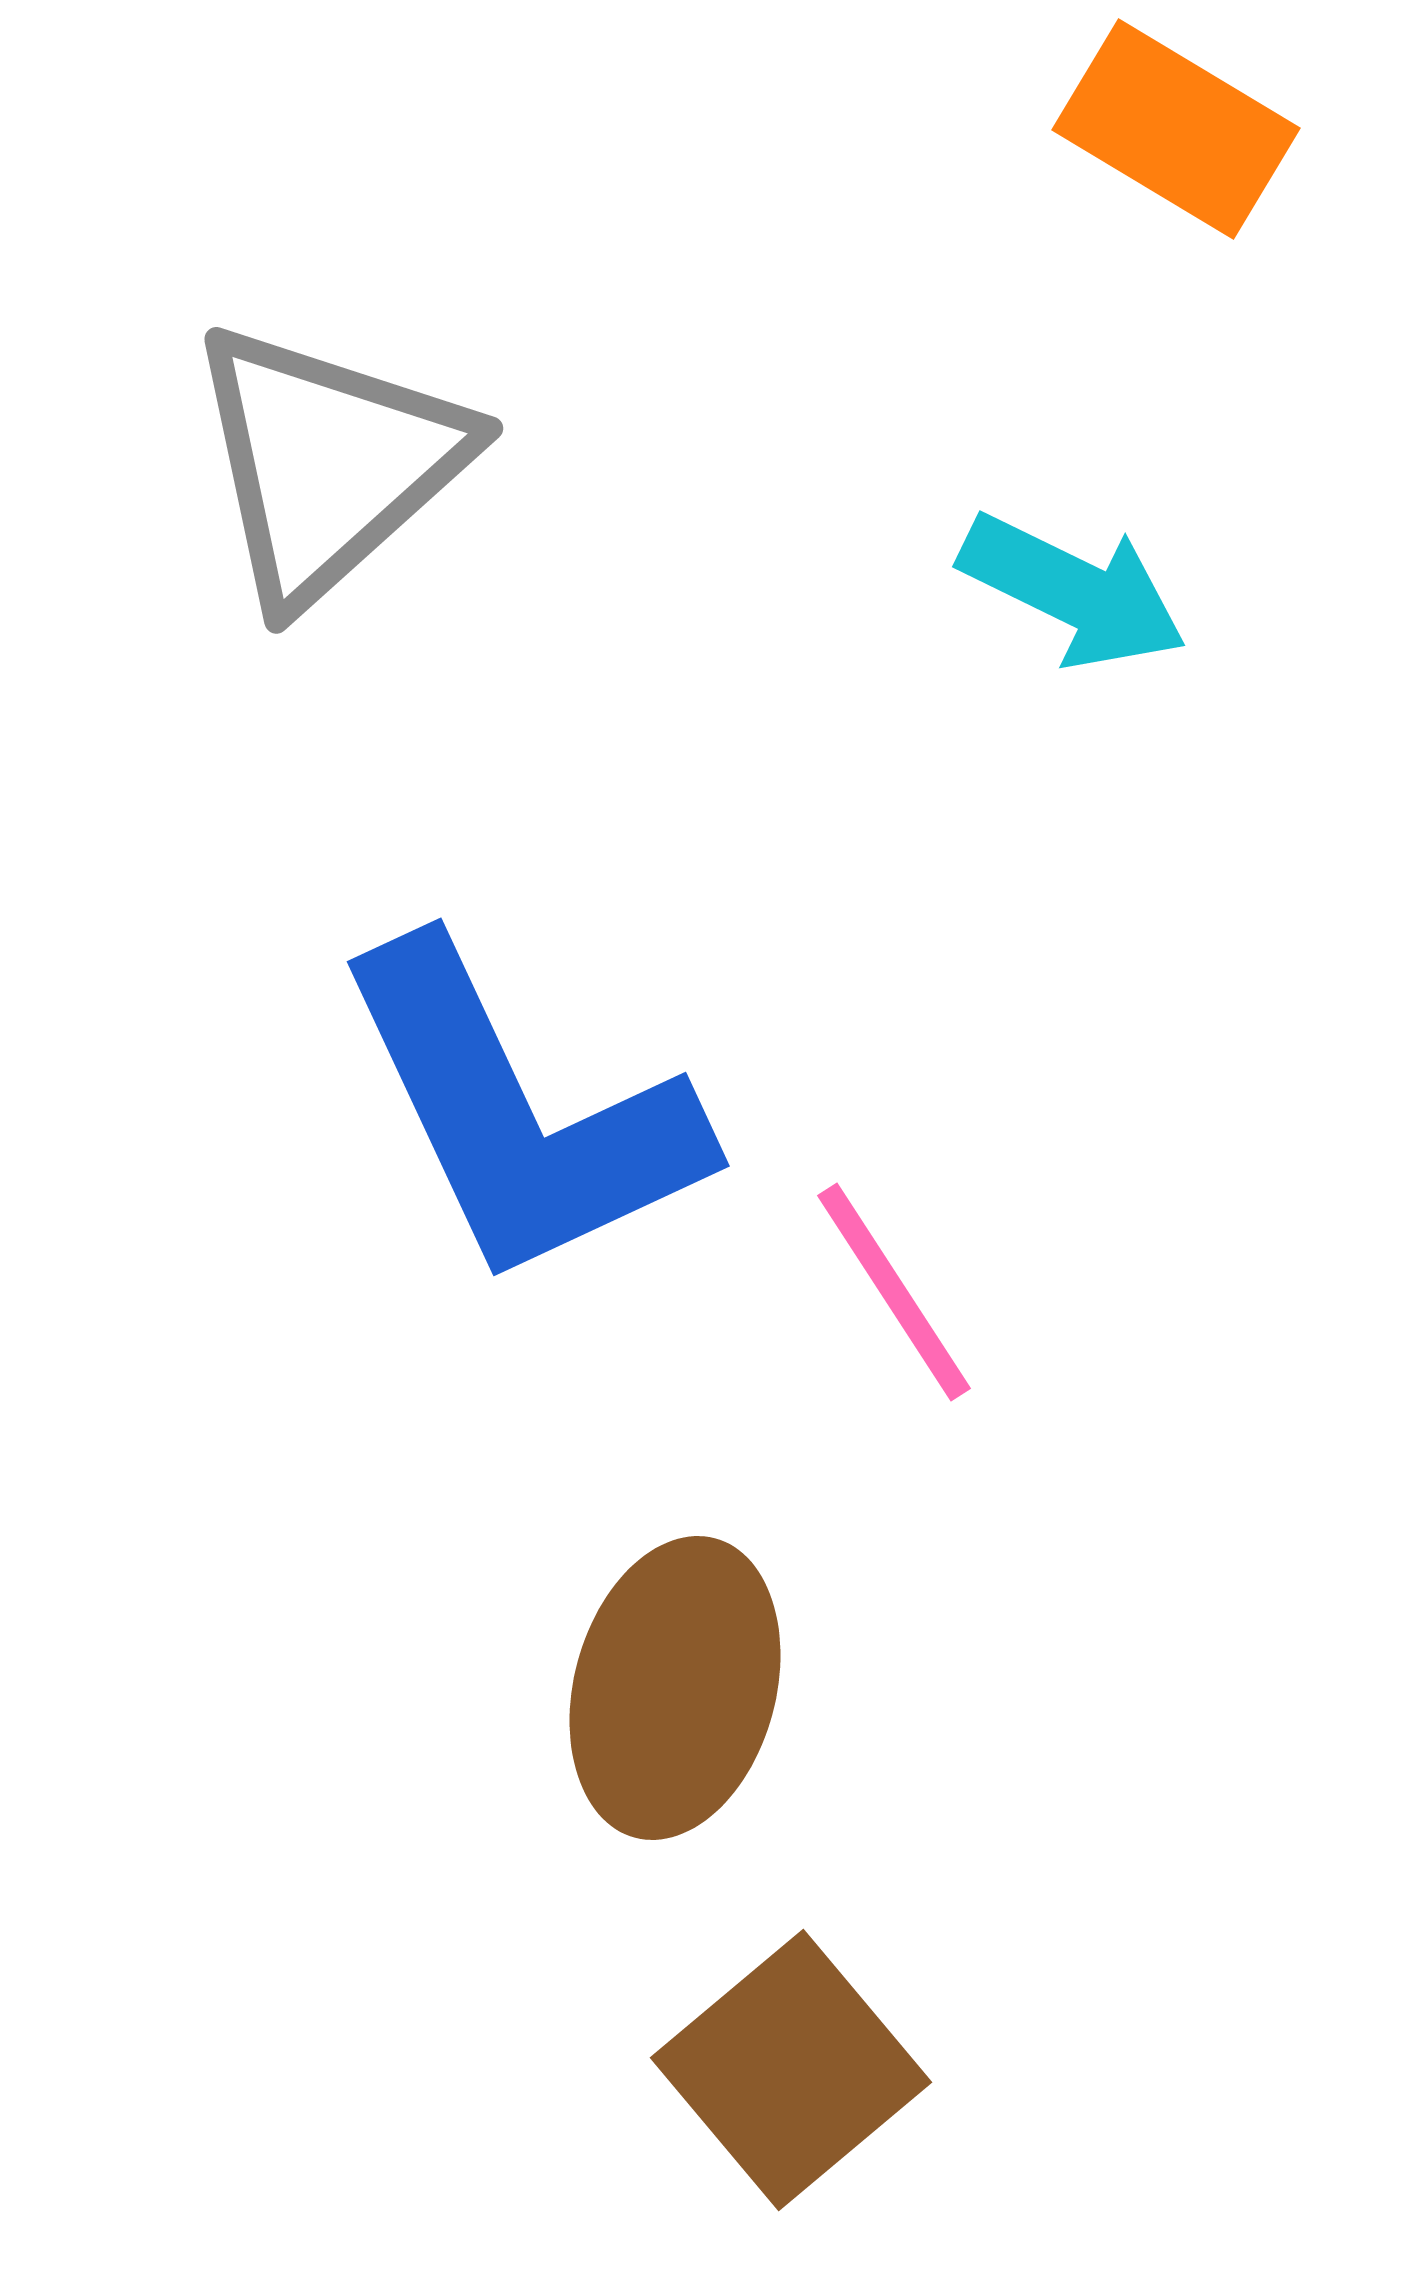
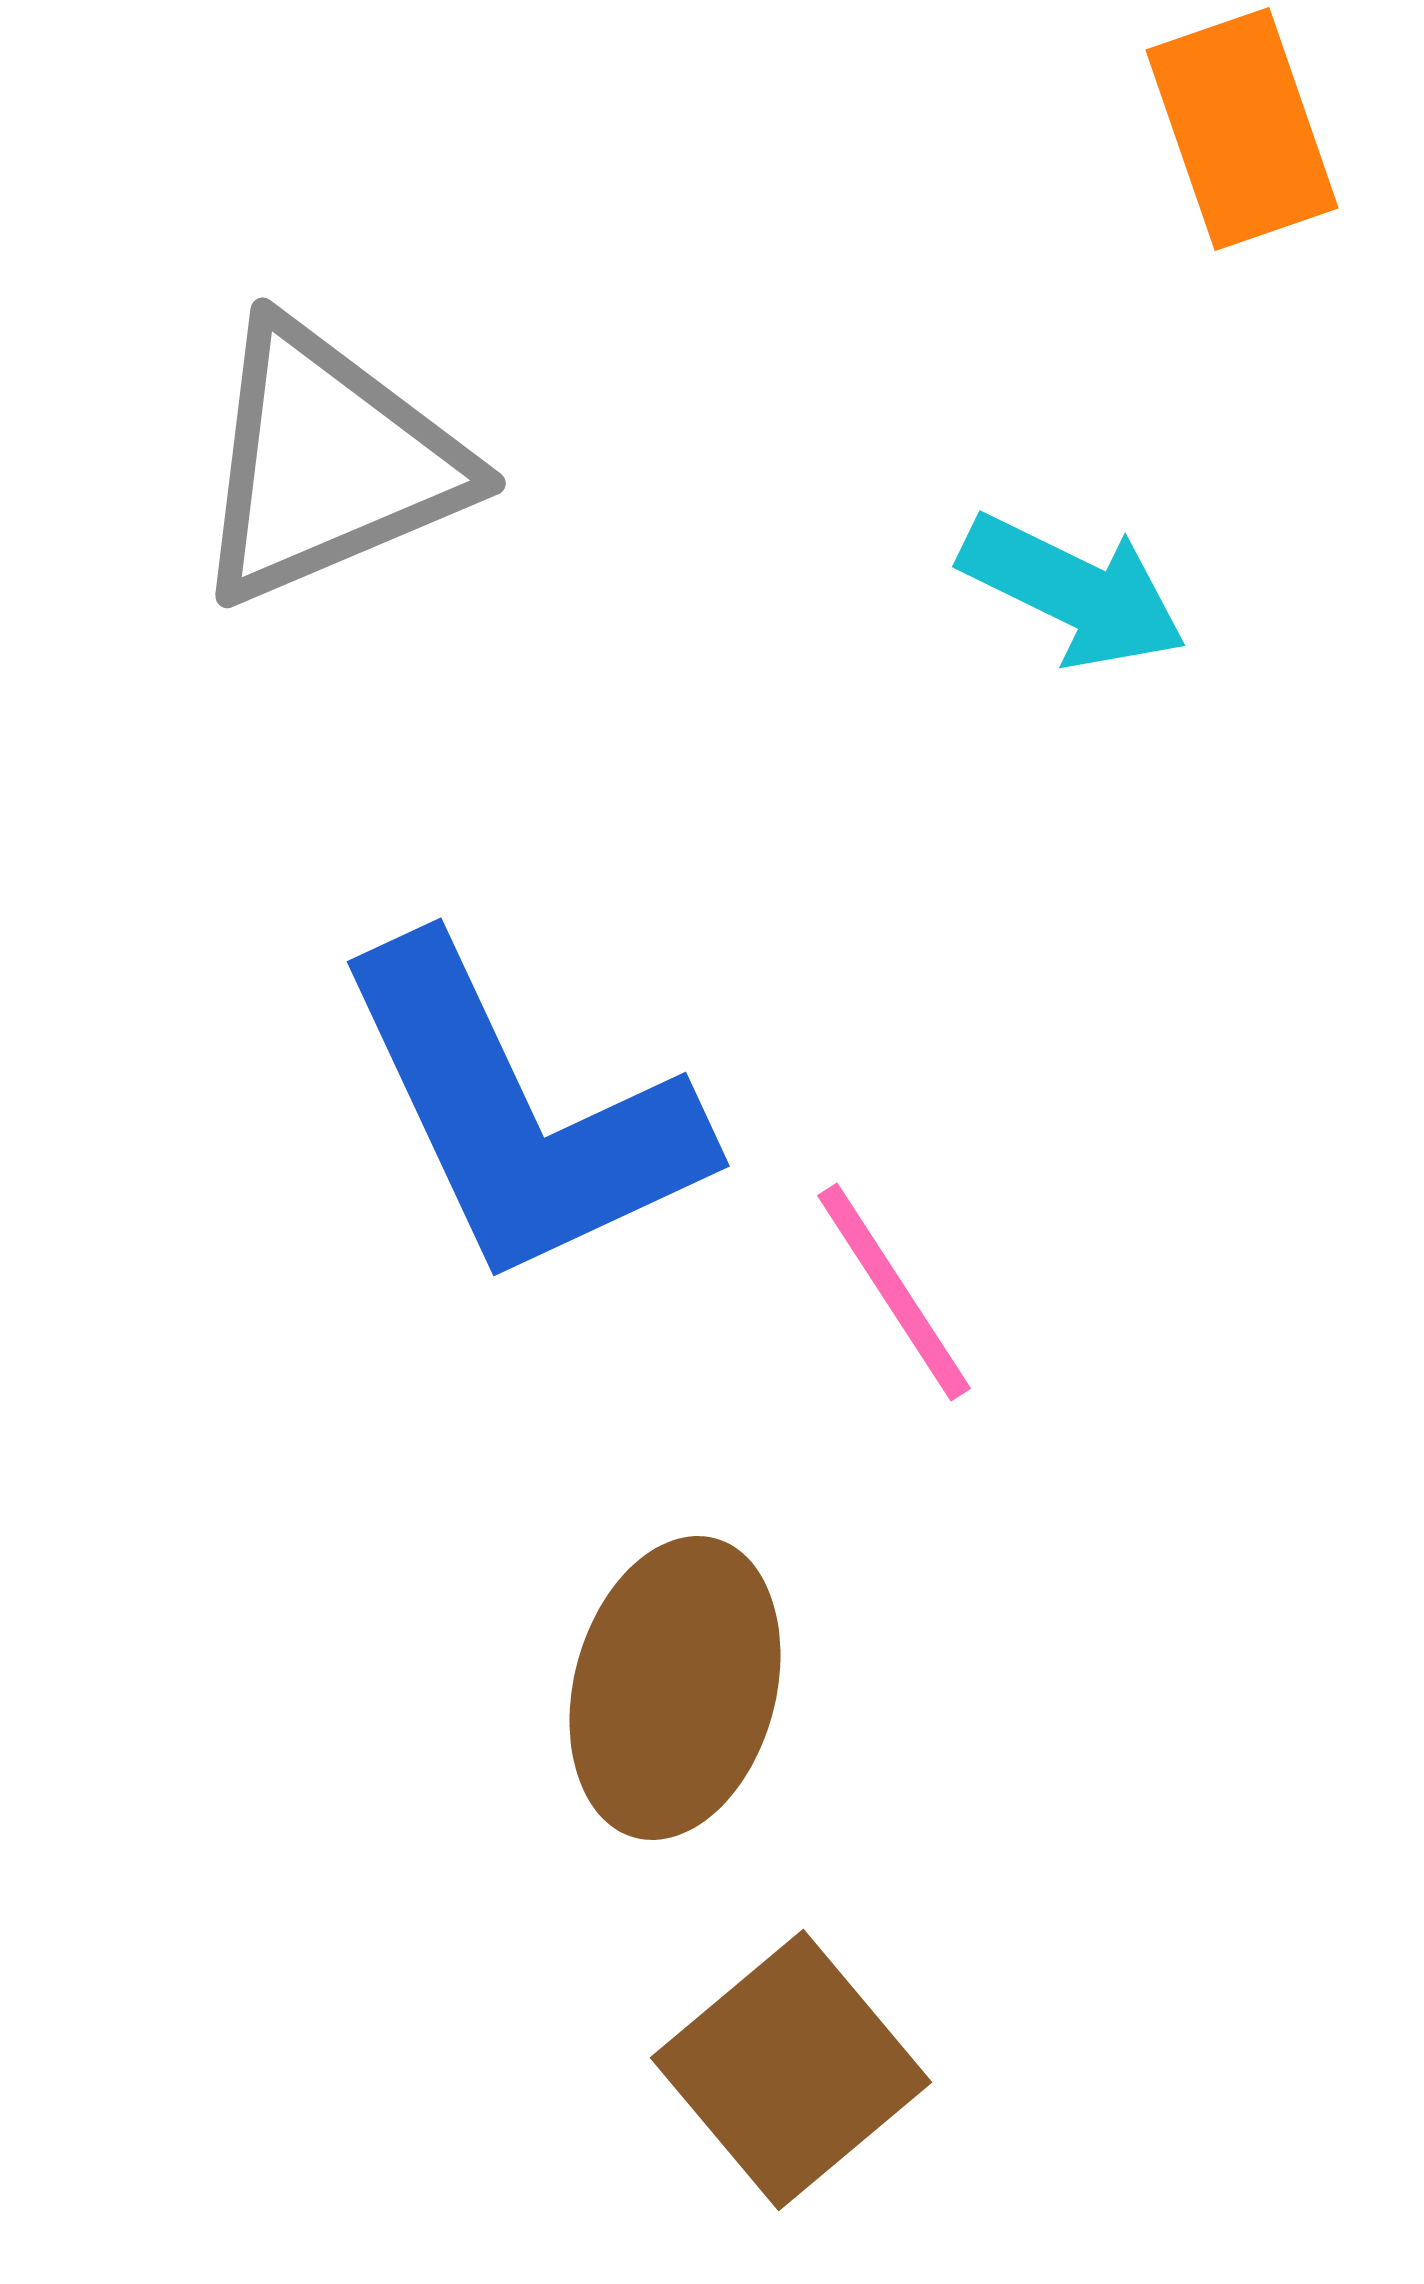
orange rectangle: moved 66 px right; rotated 40 degrees clockwise
gray triangle: rotated 19 degrees clockwise
